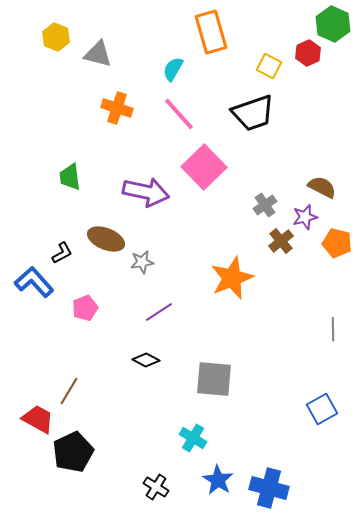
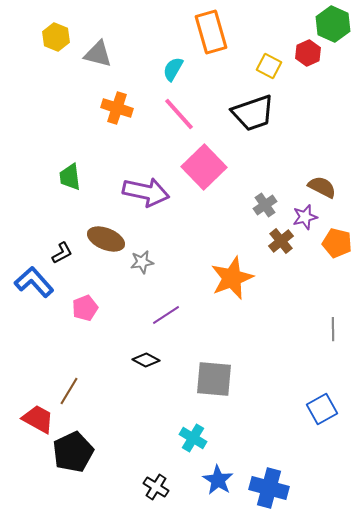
purple line: moved 7 px right, 3 px down
